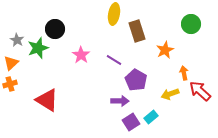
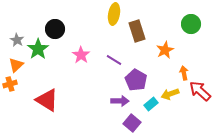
green star: moved 1 px down; rotated 15 degrees counterclockwise
orange triangle: moved 5 px right, 2 px down
cyan rectangle: moved 13 px up
purple square: moved 1 px right, 1 px down; rotated 18 degrees counterclockwise
